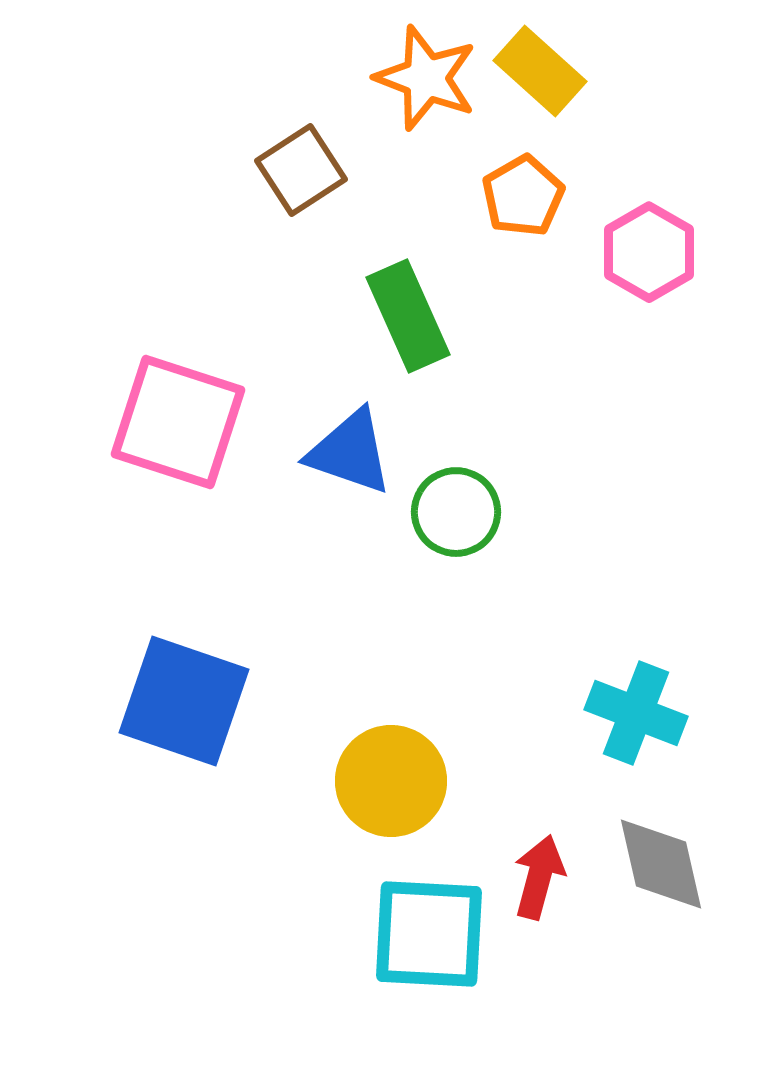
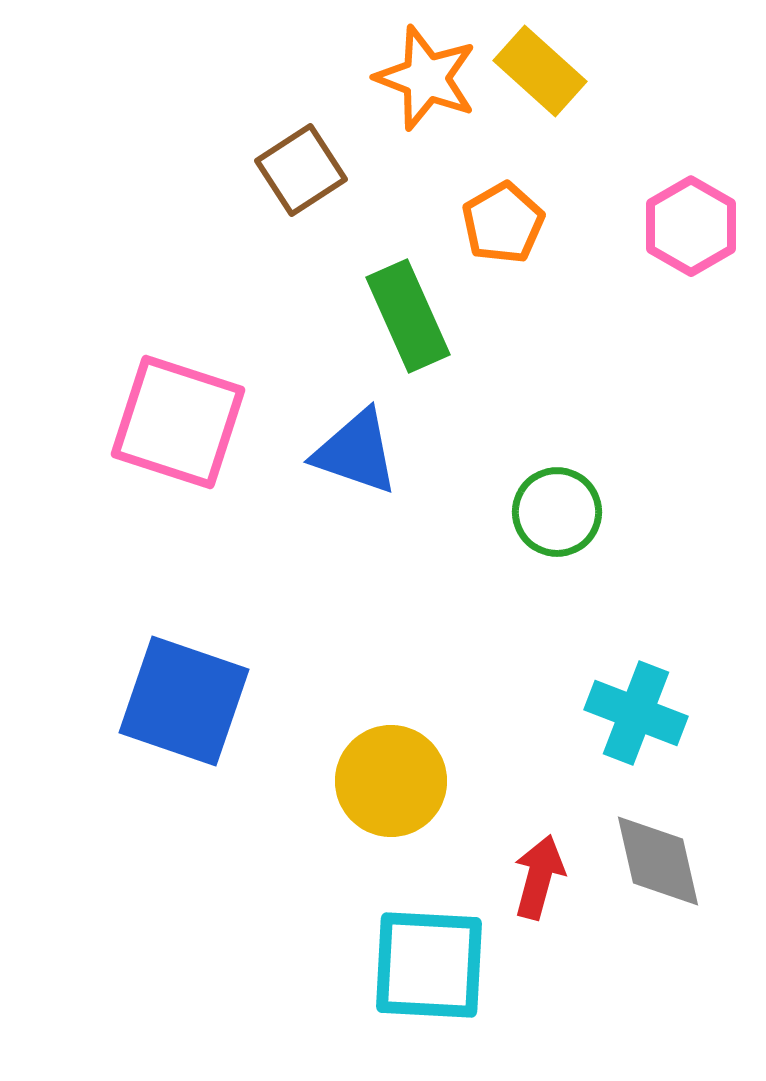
orange pentagon: moved 20 px left, 27 px down
pink hexagon: moved 42 px right, 26 px up
blue triangle: moved 6 px right
green circle: moved 101 px right
gray diamond: moved 3 px left, 3 px up
cyan square: moved 31 px down
